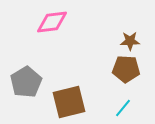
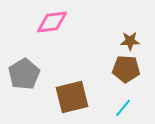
gray pentagon: moved 2 px left, 8 px up
brown square: moved 3 px right, 5 px up
